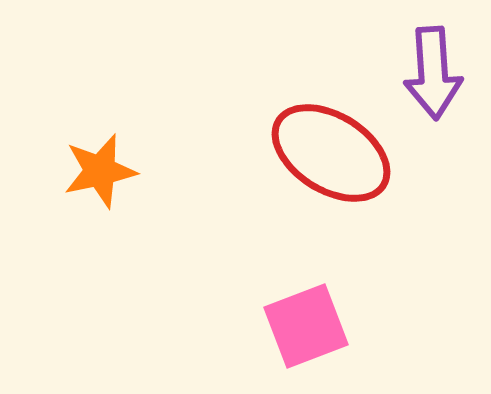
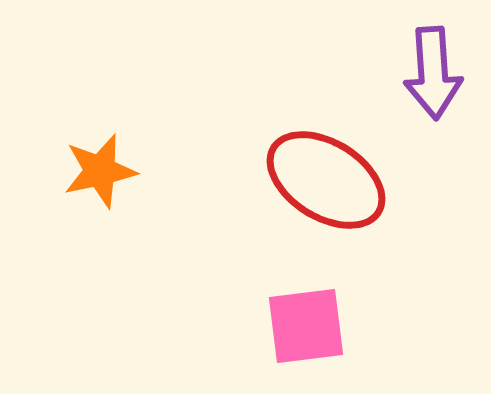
red ellipse: moved 5 px left, 27 px down
pink square: rotated 14 degrees clockwise
